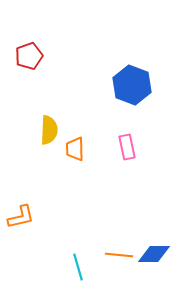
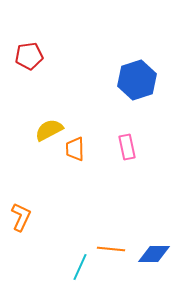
red pentagon: rotated 12 degrees clockwise
blue hexagon: moved 5 px right, 5 px up; rotated 21 degrees clockwise
yellow semicircle: rotated 120 degrees counterclockwise
orange L-shape: rotated 52 degrees counterclockwise
orange line: moved 8 px left, 6 px up
cyan line: moved 2 px right; rotated 40 degrees clockwise
